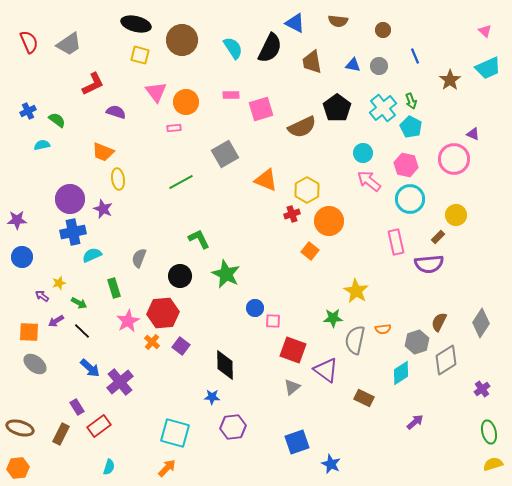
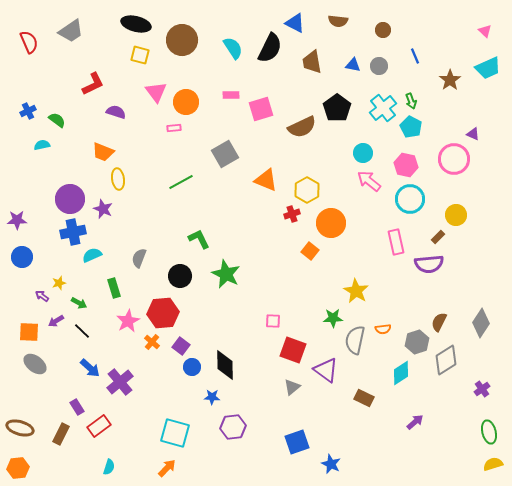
gray trapezoid at (69, 44): moved 2 px right, 13 px up
orange circle at (329, 221): moved 2 px right, 2 px down
blue circle at (255, 308): moved 63 px left, 59 px down
